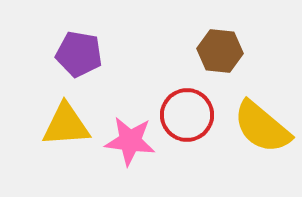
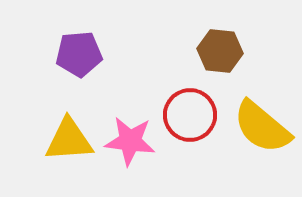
purple pentagon: rotated 15 degrees counterclockwise
red circle: moved 3 px right
yellow triangle: moved 3 px right, 15 px down
